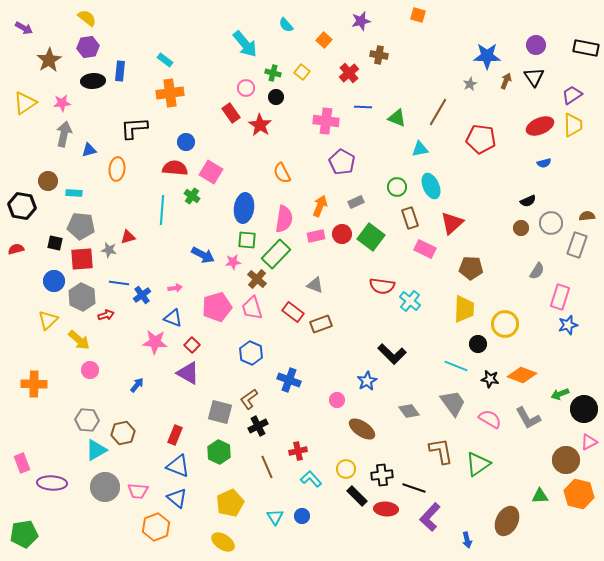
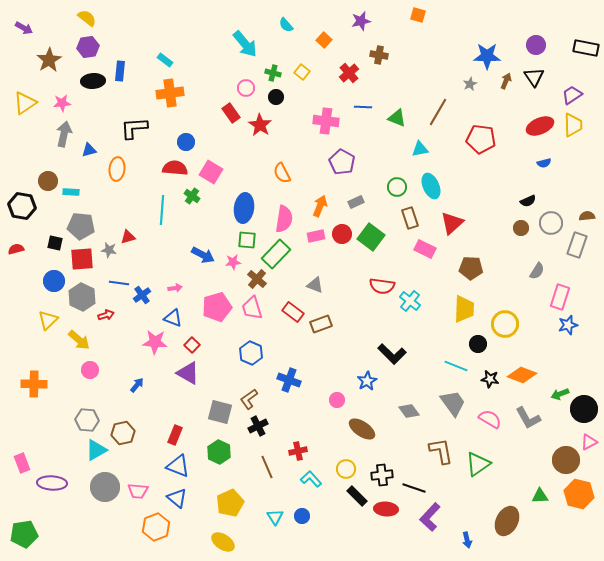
cyan rectangle at (74, 193): moved 3 px left, 1 px up
